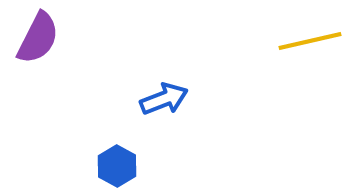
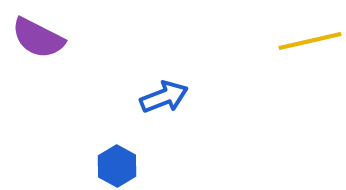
purple semicircle: rotated 90 degrees clockwise
blue arrow: moved 2 px up
